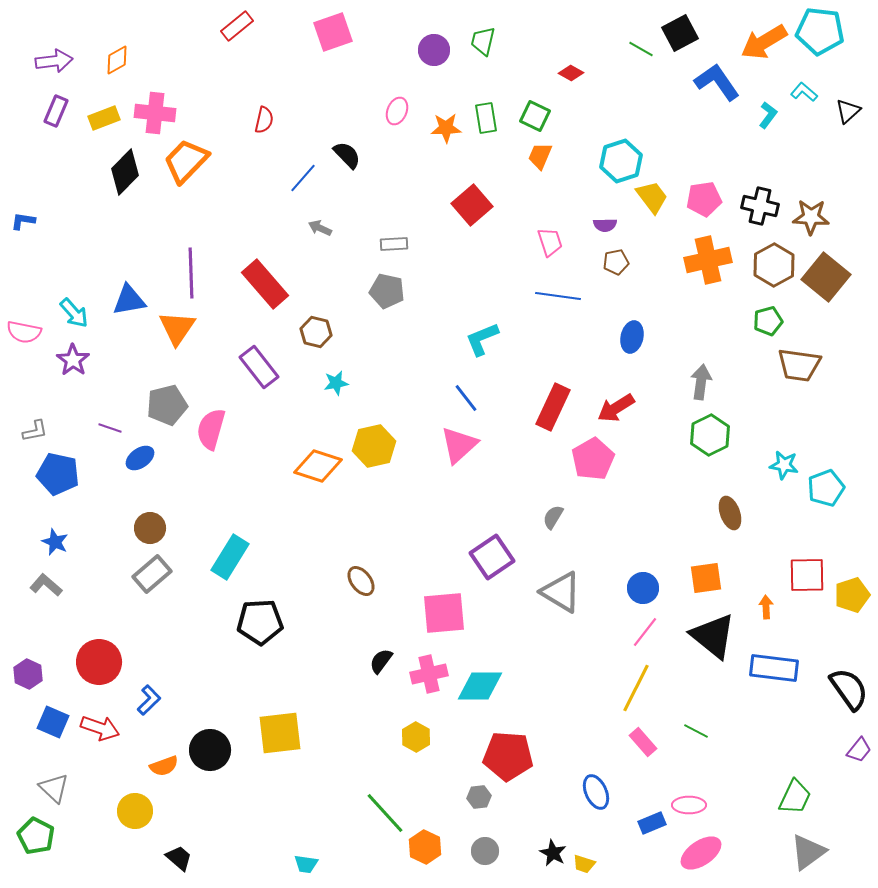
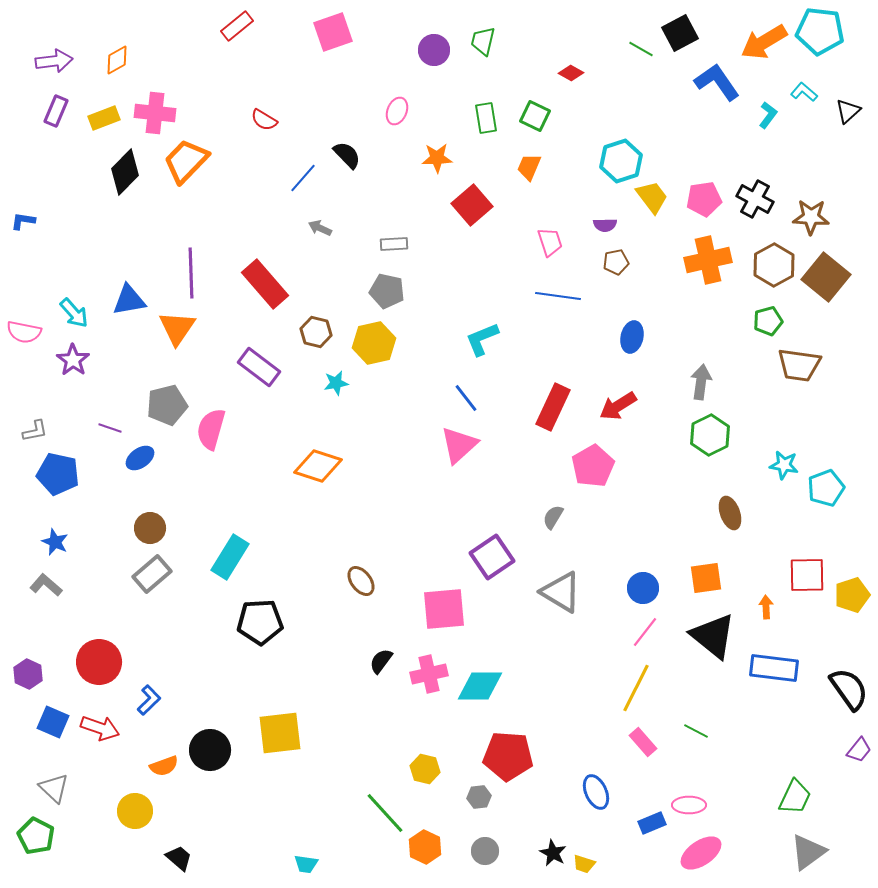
red semicircle at (264, 120): rotated 108 degrees clockwise
orange star at (446, 128): moved 9 px left, 30 px down
orange trapezoid at (540, 156): moved 11 px left, 11 px down
black cross at (760, 206): moved 5 px left, 7 px up; rotated 15 degrees clockwise
purple rectangle at (259, 367): rotated 15 degrees counterclockwise
red arrow at (616, 408): moved 2 px right, 2 px up
yellow hexagon at (374, 446): moved 103 px up
pink pentagon at (593, 459): moved 7 px down
pink square at (444, 613): moved 4 px up
yellow hexagon at (416, 737): moved 9 px right, 32 px down; rotated 16 degrees counterclockwise
